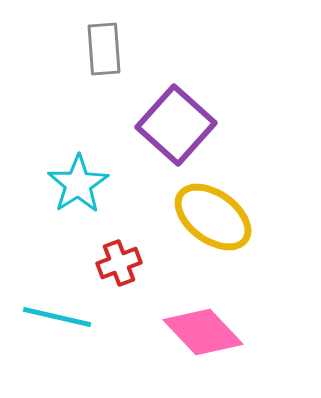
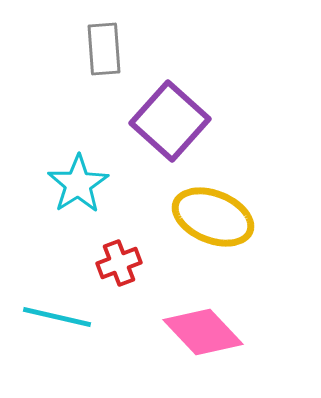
purple square: moved 6 px left, 4 px up
yellow ellipse: rotated 14 degrees counterclockwise
